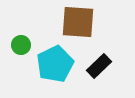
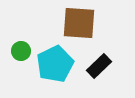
brown square: moved 1 px right, 1 px down
green circle: moved 6 px down
